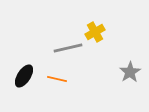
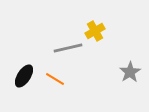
yellow cross: moved 1 px up
orange line: moved 2 px left; rotated 18 degrees clockwise
